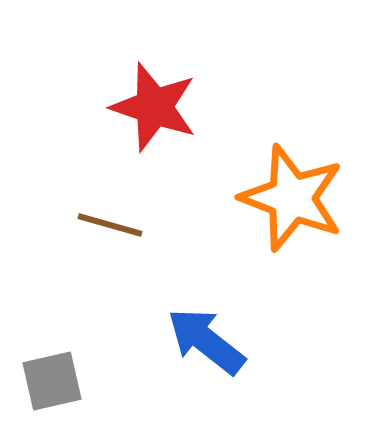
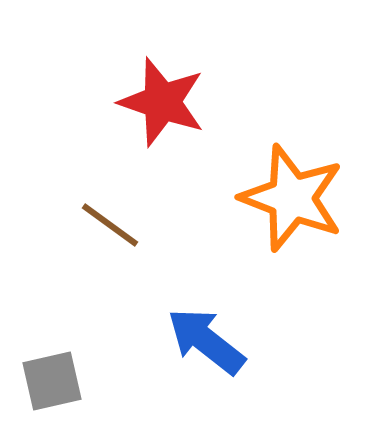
red star: moved 8 px right, 5 px up
brown line: rotated 20 degrees clockwise
